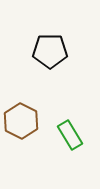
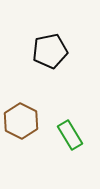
black pentagon: rotated 12 degrees counterclockwise
